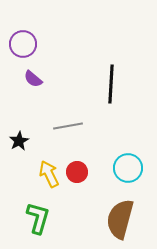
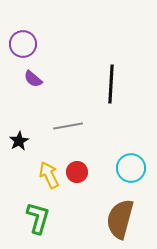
cyan circle: moved 3 px right
yellow arrow: moved 1 px down
